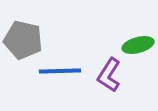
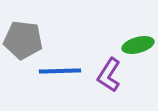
gray pentagon: rotated 6 degrees counterclockwise
